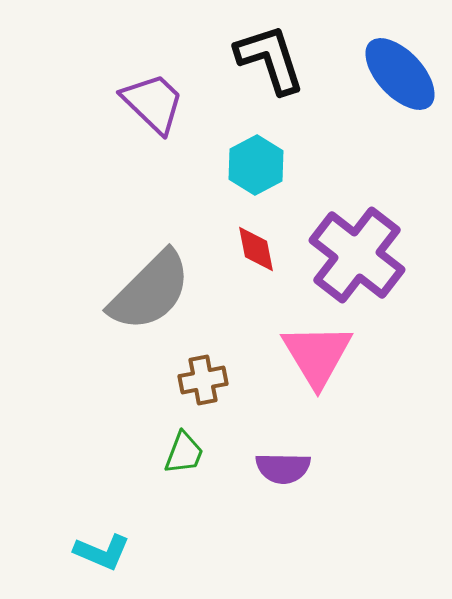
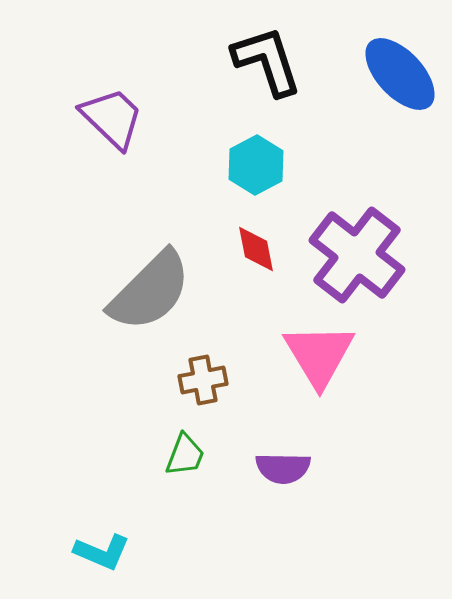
black L-shape: moved 3 px left, 2 px down
purple trapezoid: moved 41 px left, 15 px down
pink triangle: moved 2 px right
green trapezoid: moved 1 px right, 2 px down
